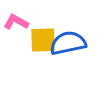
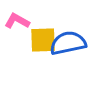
pink L-shape: moved 1 px right, 1 px up
